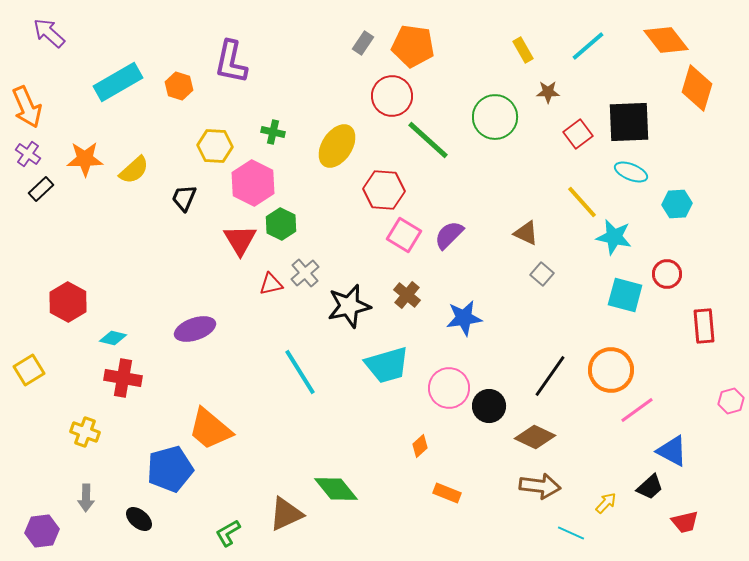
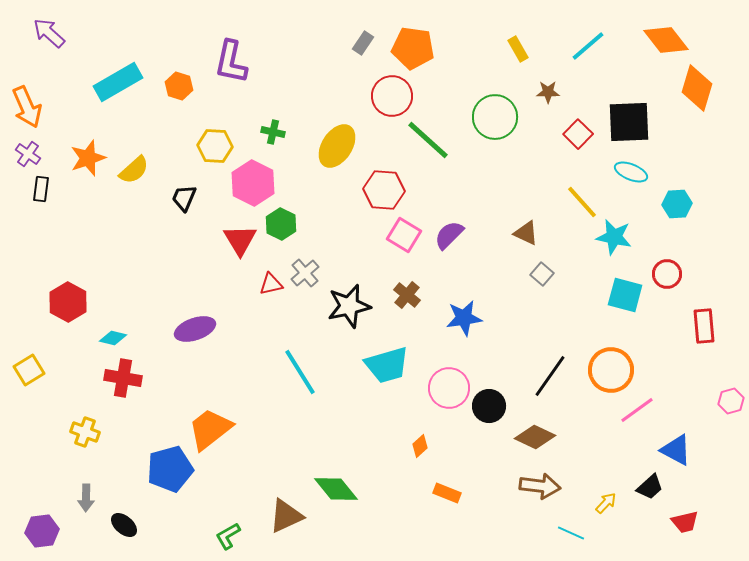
orange pentagon at (413, 46): moved 2 px down
yellow rectangle at (523, 50): moved 5 px left, 1 px up
red square at (578, 134): rotated 8 degrees counterclockwise
orange star at (85, 159): moved 3 px right, 1 px up; rotated 18 degrees counterclockwise
black rectangle at (41, 189): rotated 40 degrees counterclockwise
orange trapezoid at (210, 429): rotated 102 degrees clockwise
blue triangle at (672, 451): moved 4 px right, 1 px up
brown triangle at (286, 514): moved 2 px down
black ellipse at (139, 519): moved 15 px left, 6 px down
green L-shape at (228, 533): moved 3 px down
